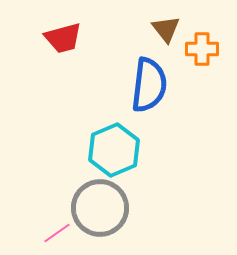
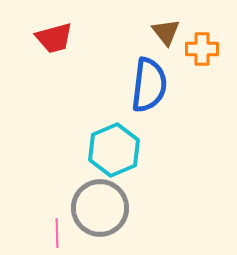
brown triangle: moved 3 px down
red trapezoid: moved 9 px left
pink line: rotated 56 degrees counterclockwise
